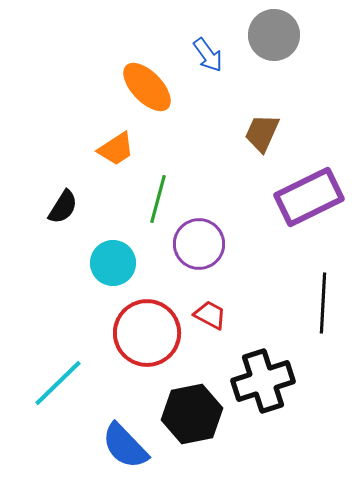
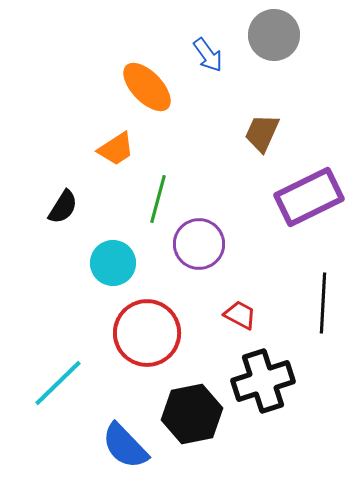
red trapezoid: moved 30 px right
